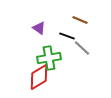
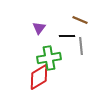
purple triangle: rotated 32 degrees clockwise
black line: rotated 21 degrees counterclockwise
gray line: moved 1 px left, 2 px up; rotated 42 degrees clockwise
